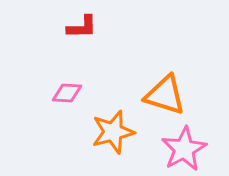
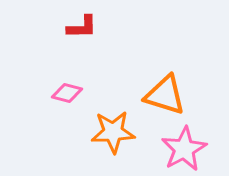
pink diamond: rotated 12 degrees clockwise
orange star: rotated 12 degrees clockwise
